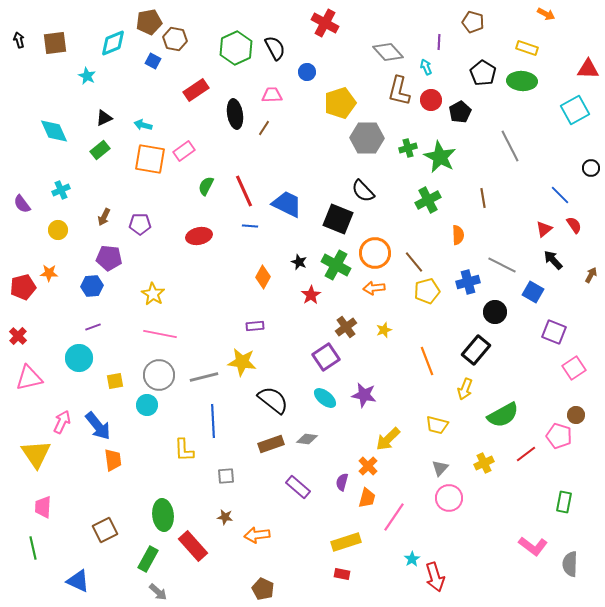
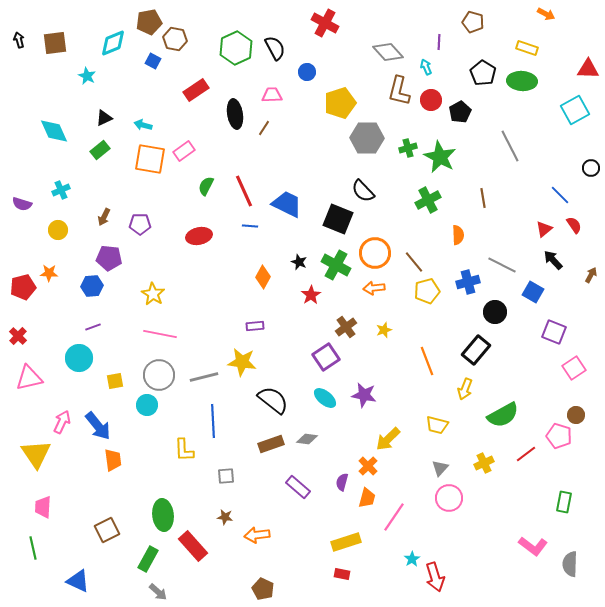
purple semicircle at (22, 204): rotated 36 degrees counterclockwise
brown square at (105, 530): moved 2 px right
